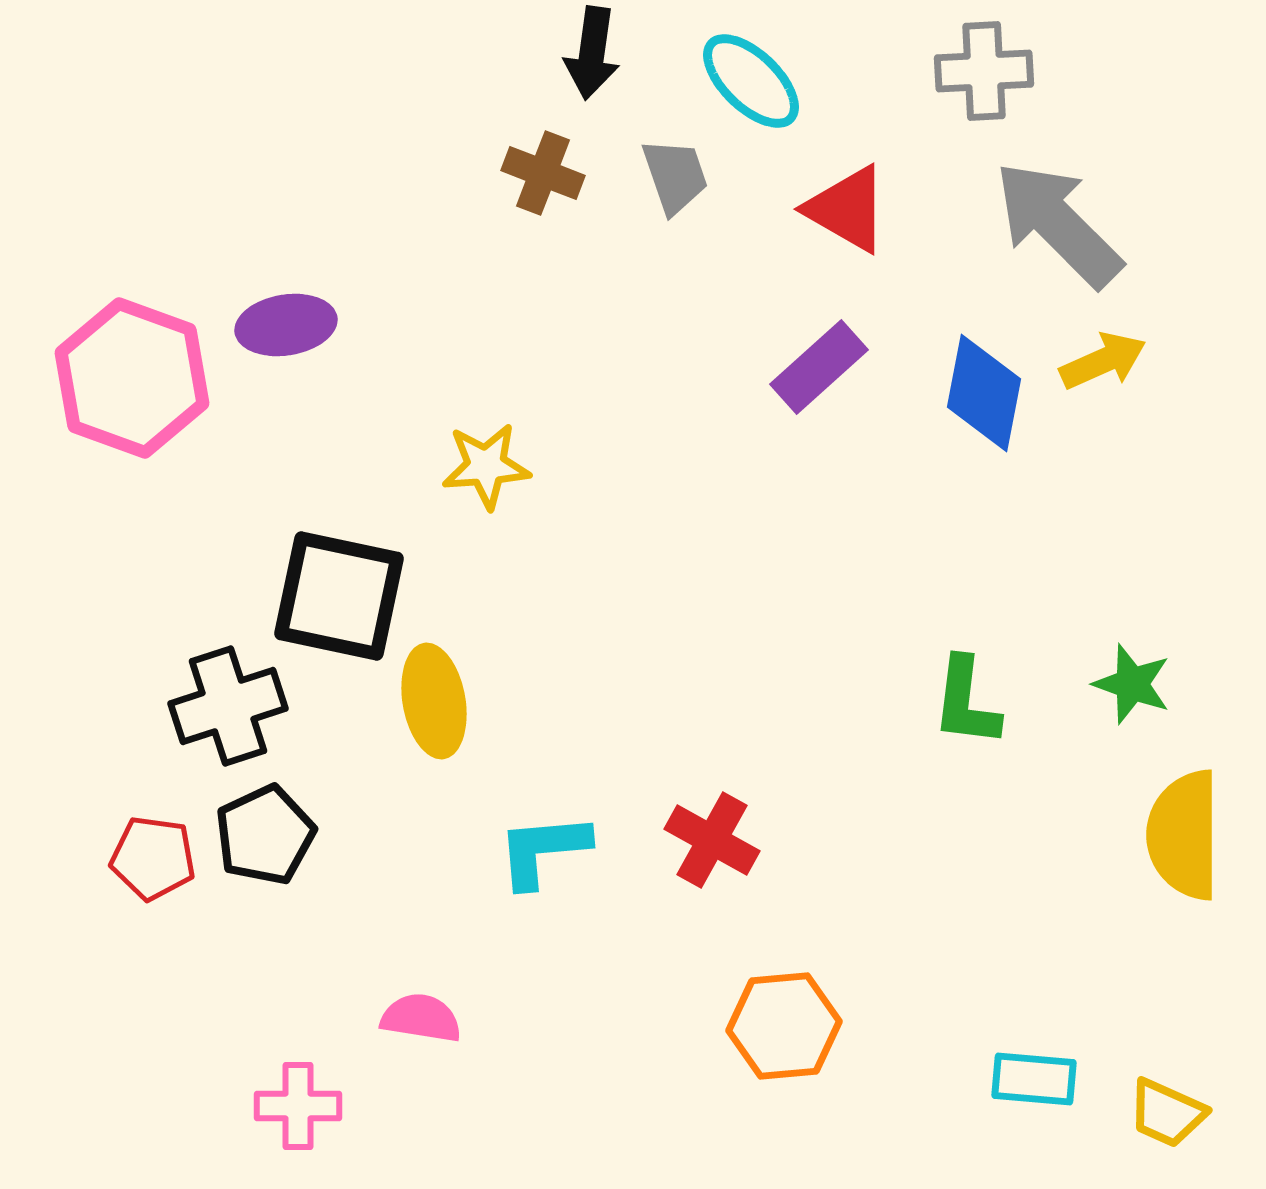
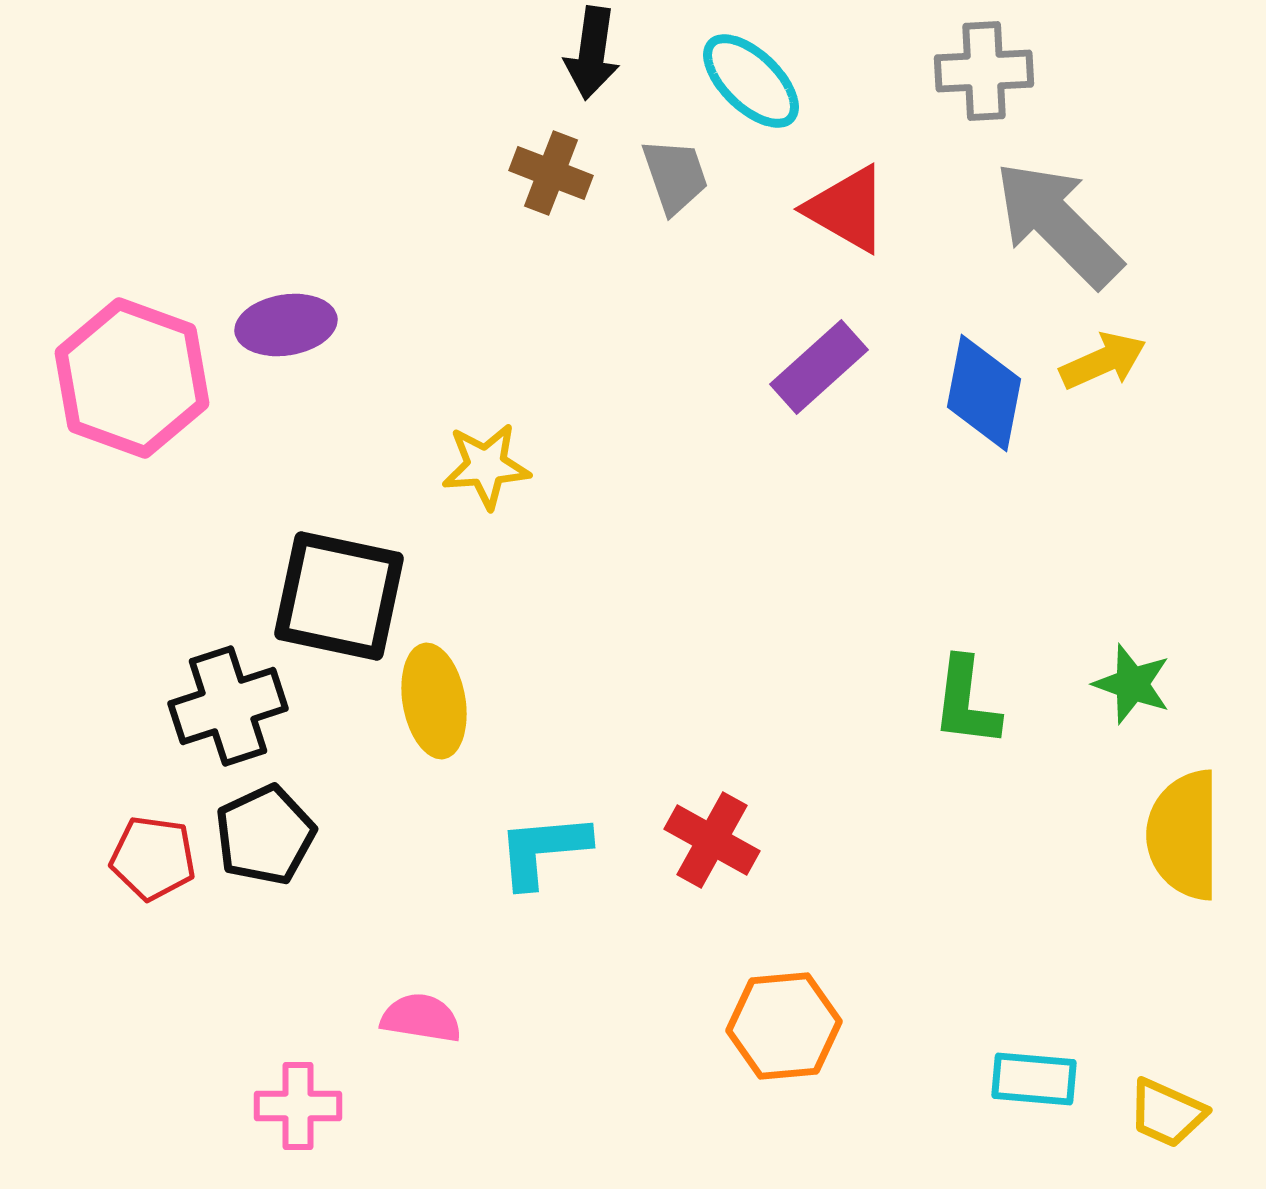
brown cross: moved 8 px right
